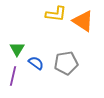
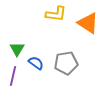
orange triangle: moved 5 px right, 2 px down
